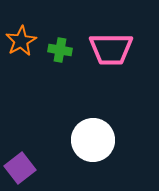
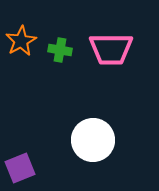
purple square: rotated 16 degrees clockwise
